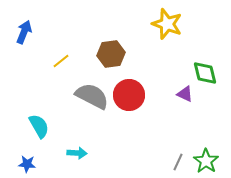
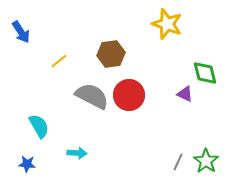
blue arrow: moved 3 px left; rotated 125 degrees clockwise
yellow line: moved 2 px left
